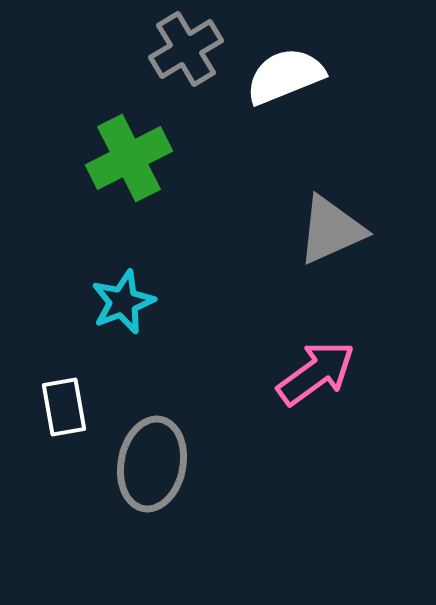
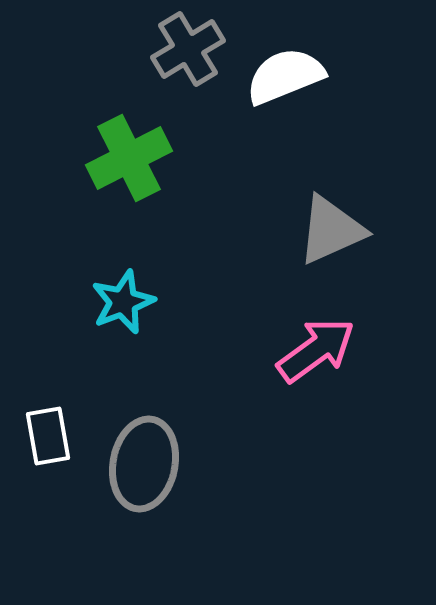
gray cross: moved 2 px right
pink arrow: moved 23 px up
white rectangle: moved 16 px left, 29 px down
gray ellipse: moved 8 px left
